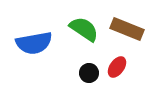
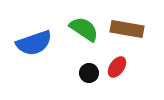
brown rectangle: rotated 12 degrees counterclockwise
blue semicircle: rotated 9 degrees counterclockwise
